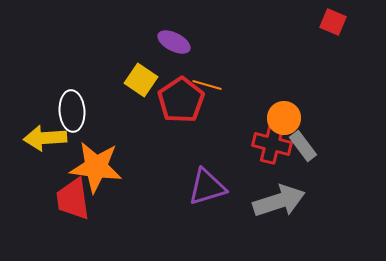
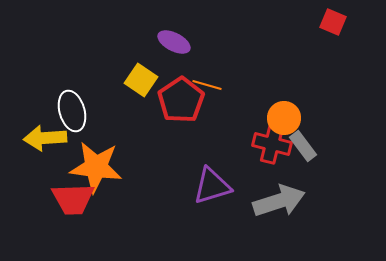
white ellipse: rotated 12 degrees counterclockwise
purple triangle: moved 5 px right, 1 px up
red trapezoid: rotated 84 degrees counterclockwise
